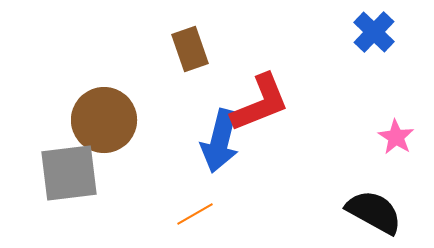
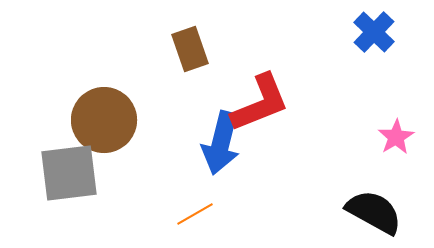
pink star: rotated 9 degrees clockwise
blue arrow: moved 1 px right, 2 px down
